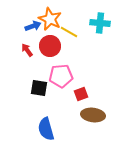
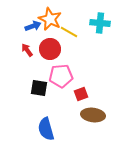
red circle: moved 3 px down
